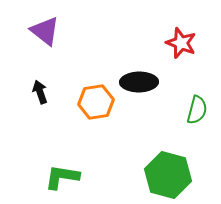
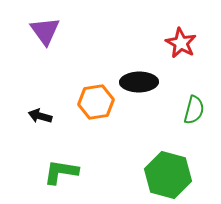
purple triangle: rotated 16 degrees clockwise
red star: rotated 8 degrees clockwise
black arrow: moved 24 px down; rotated 55 degrees counterclockwise
green semicircle: moved 3 px left
green L-shape: moved 1 px left, 5 px up
